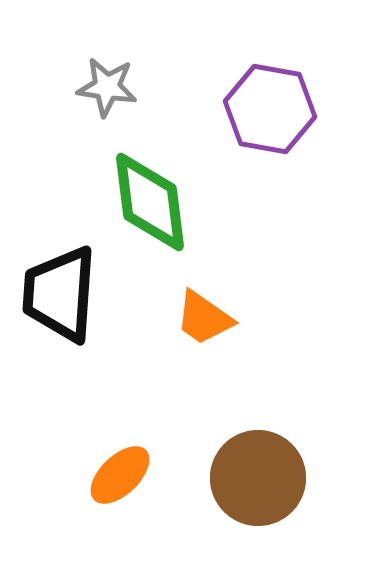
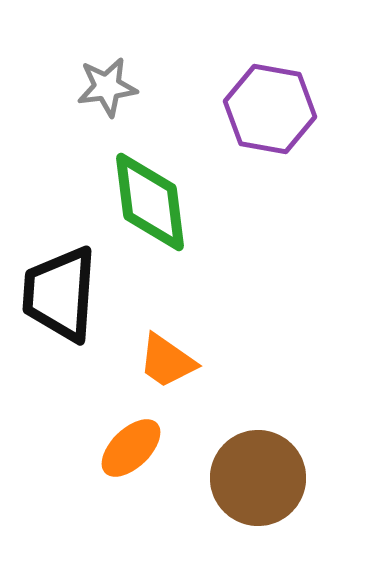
gray star: rotated 16 degrees counterclockwise
orange trapezoid: moved 37 px left, 43 px down
orange ellipse: moved 11 px right, 27 px up
